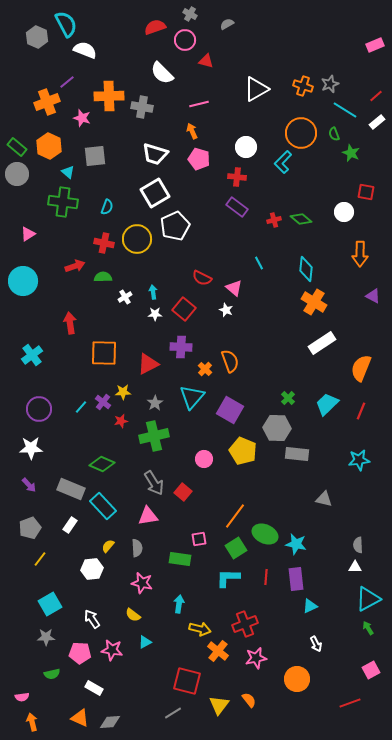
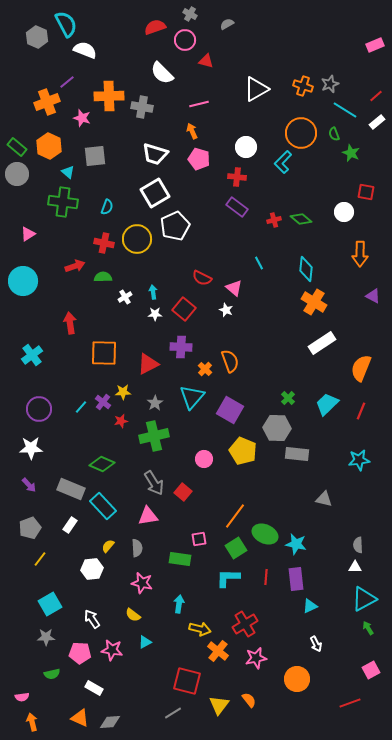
cyan triangle at (368, 599): moved 4 px left
red cross at (245, 624): rotated 10 degrees counterclockwise
